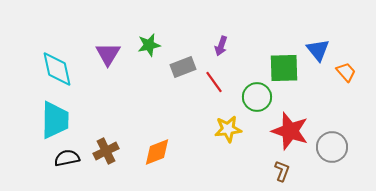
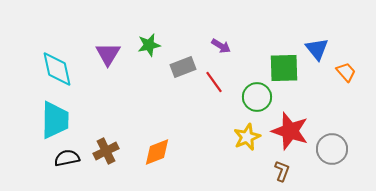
purple arrow: rotated 78 degrees counterclockwise
blue triangle: moved 1 px left, 1 px up
yellow star: moved 19 px right, 8 px down; rotated 16 degrees counterclockwise
gray circle: moved 2 px down
